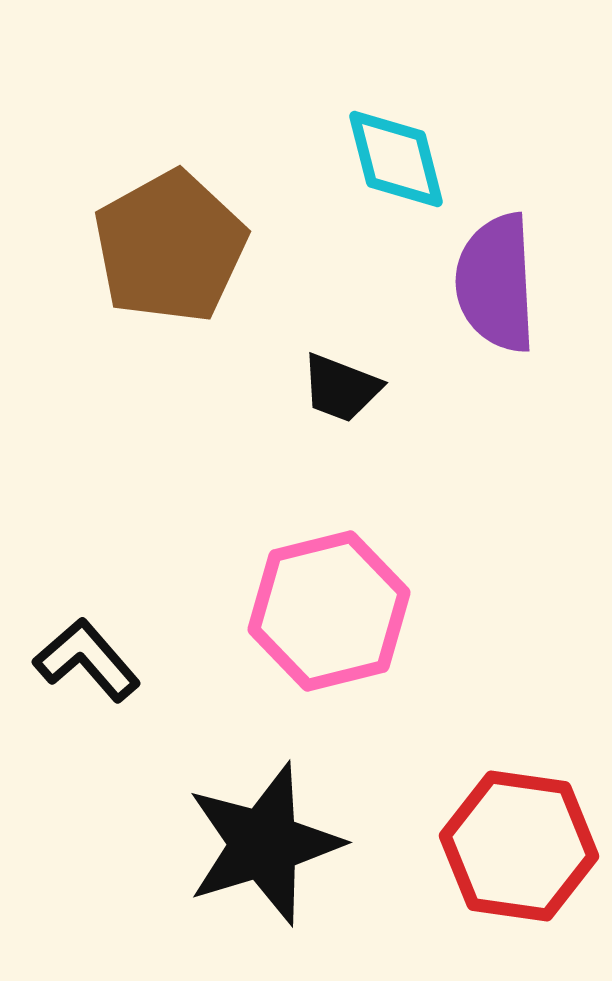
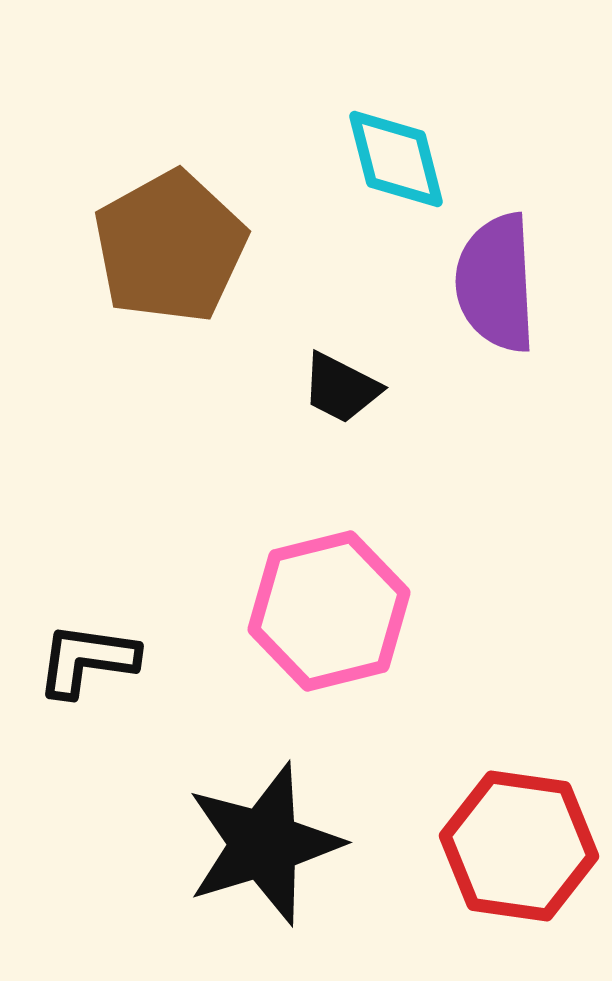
black trapezoid: rotated 6 degrees clockwise
black L-shape: rotated 41 degrees counterclockwise
